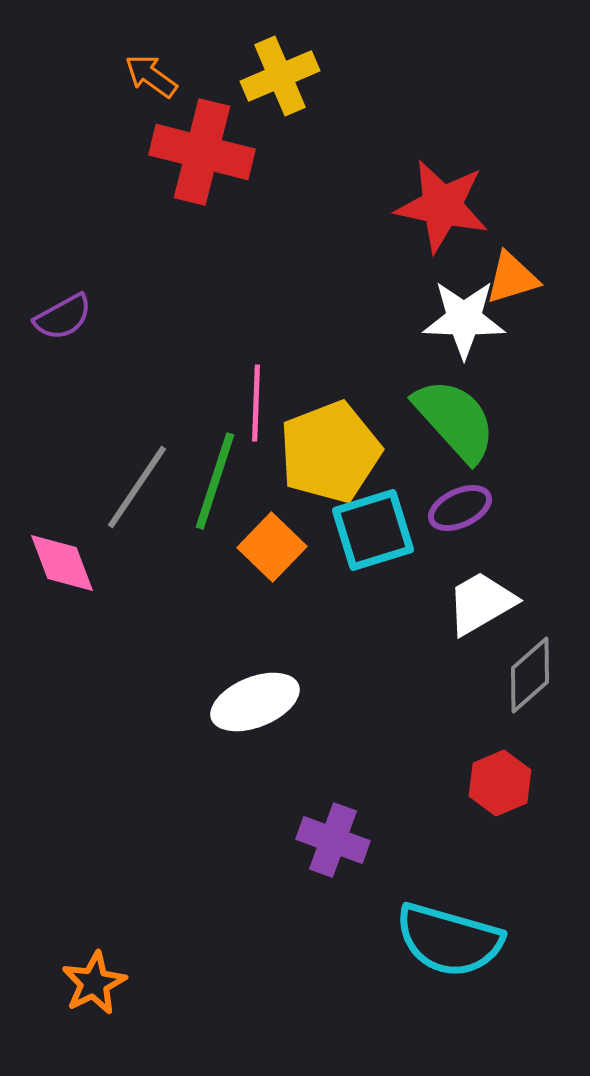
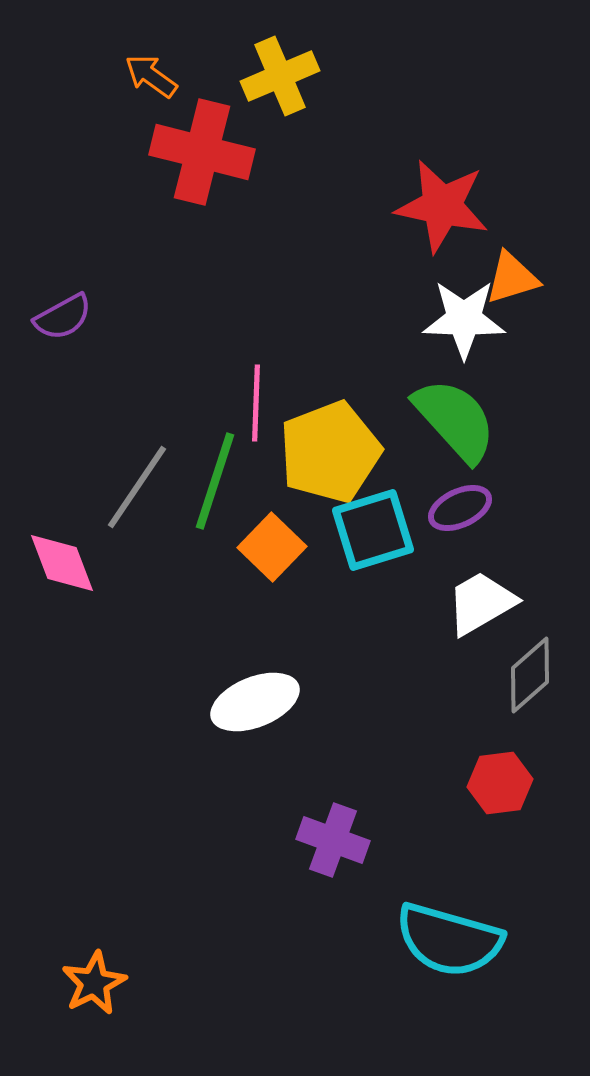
red hexagon: rotated 16 degrees clockwise
